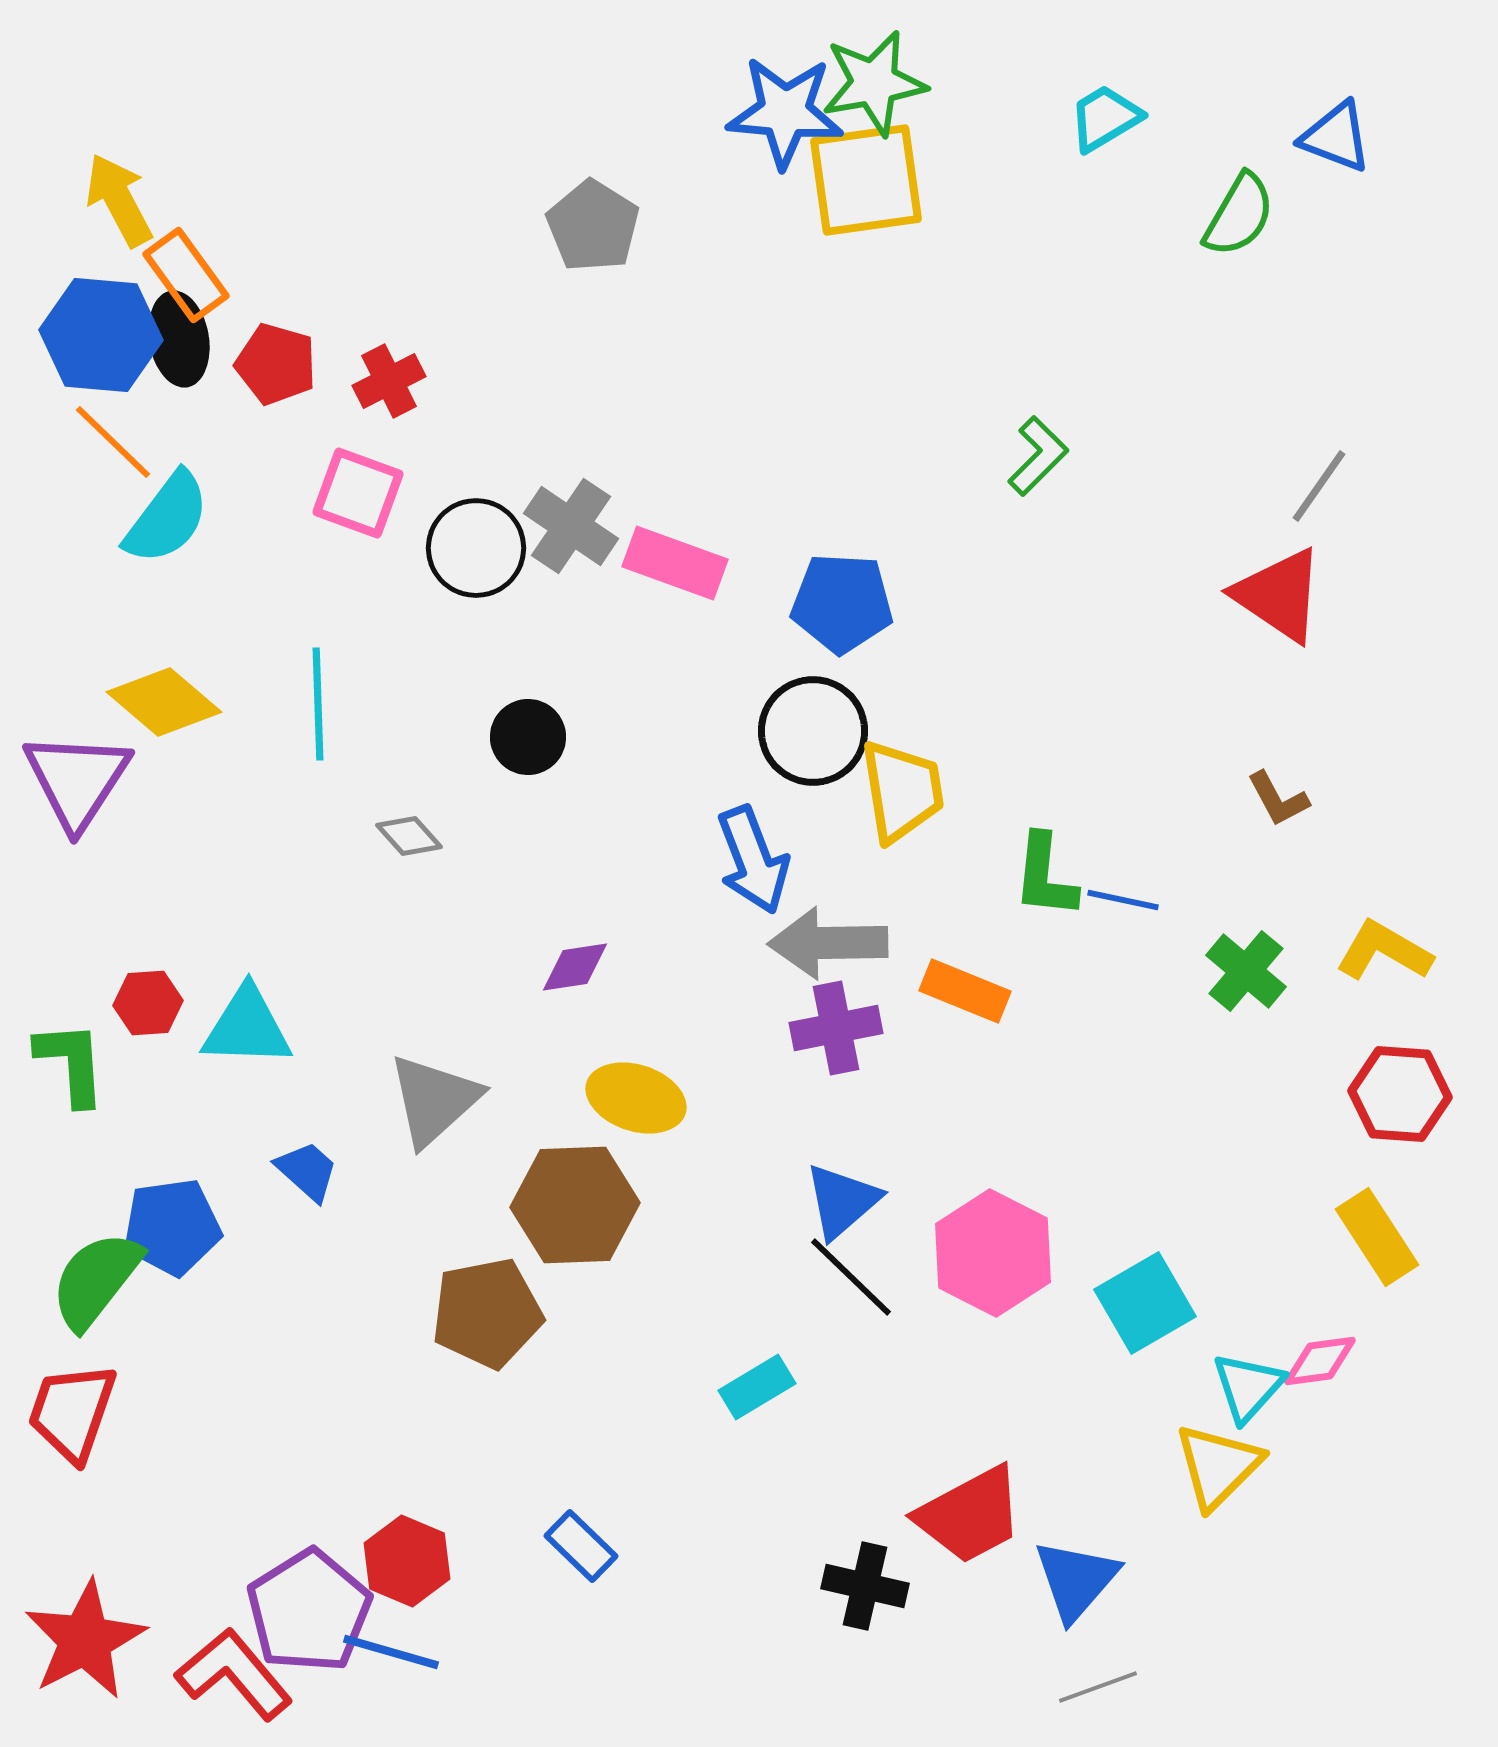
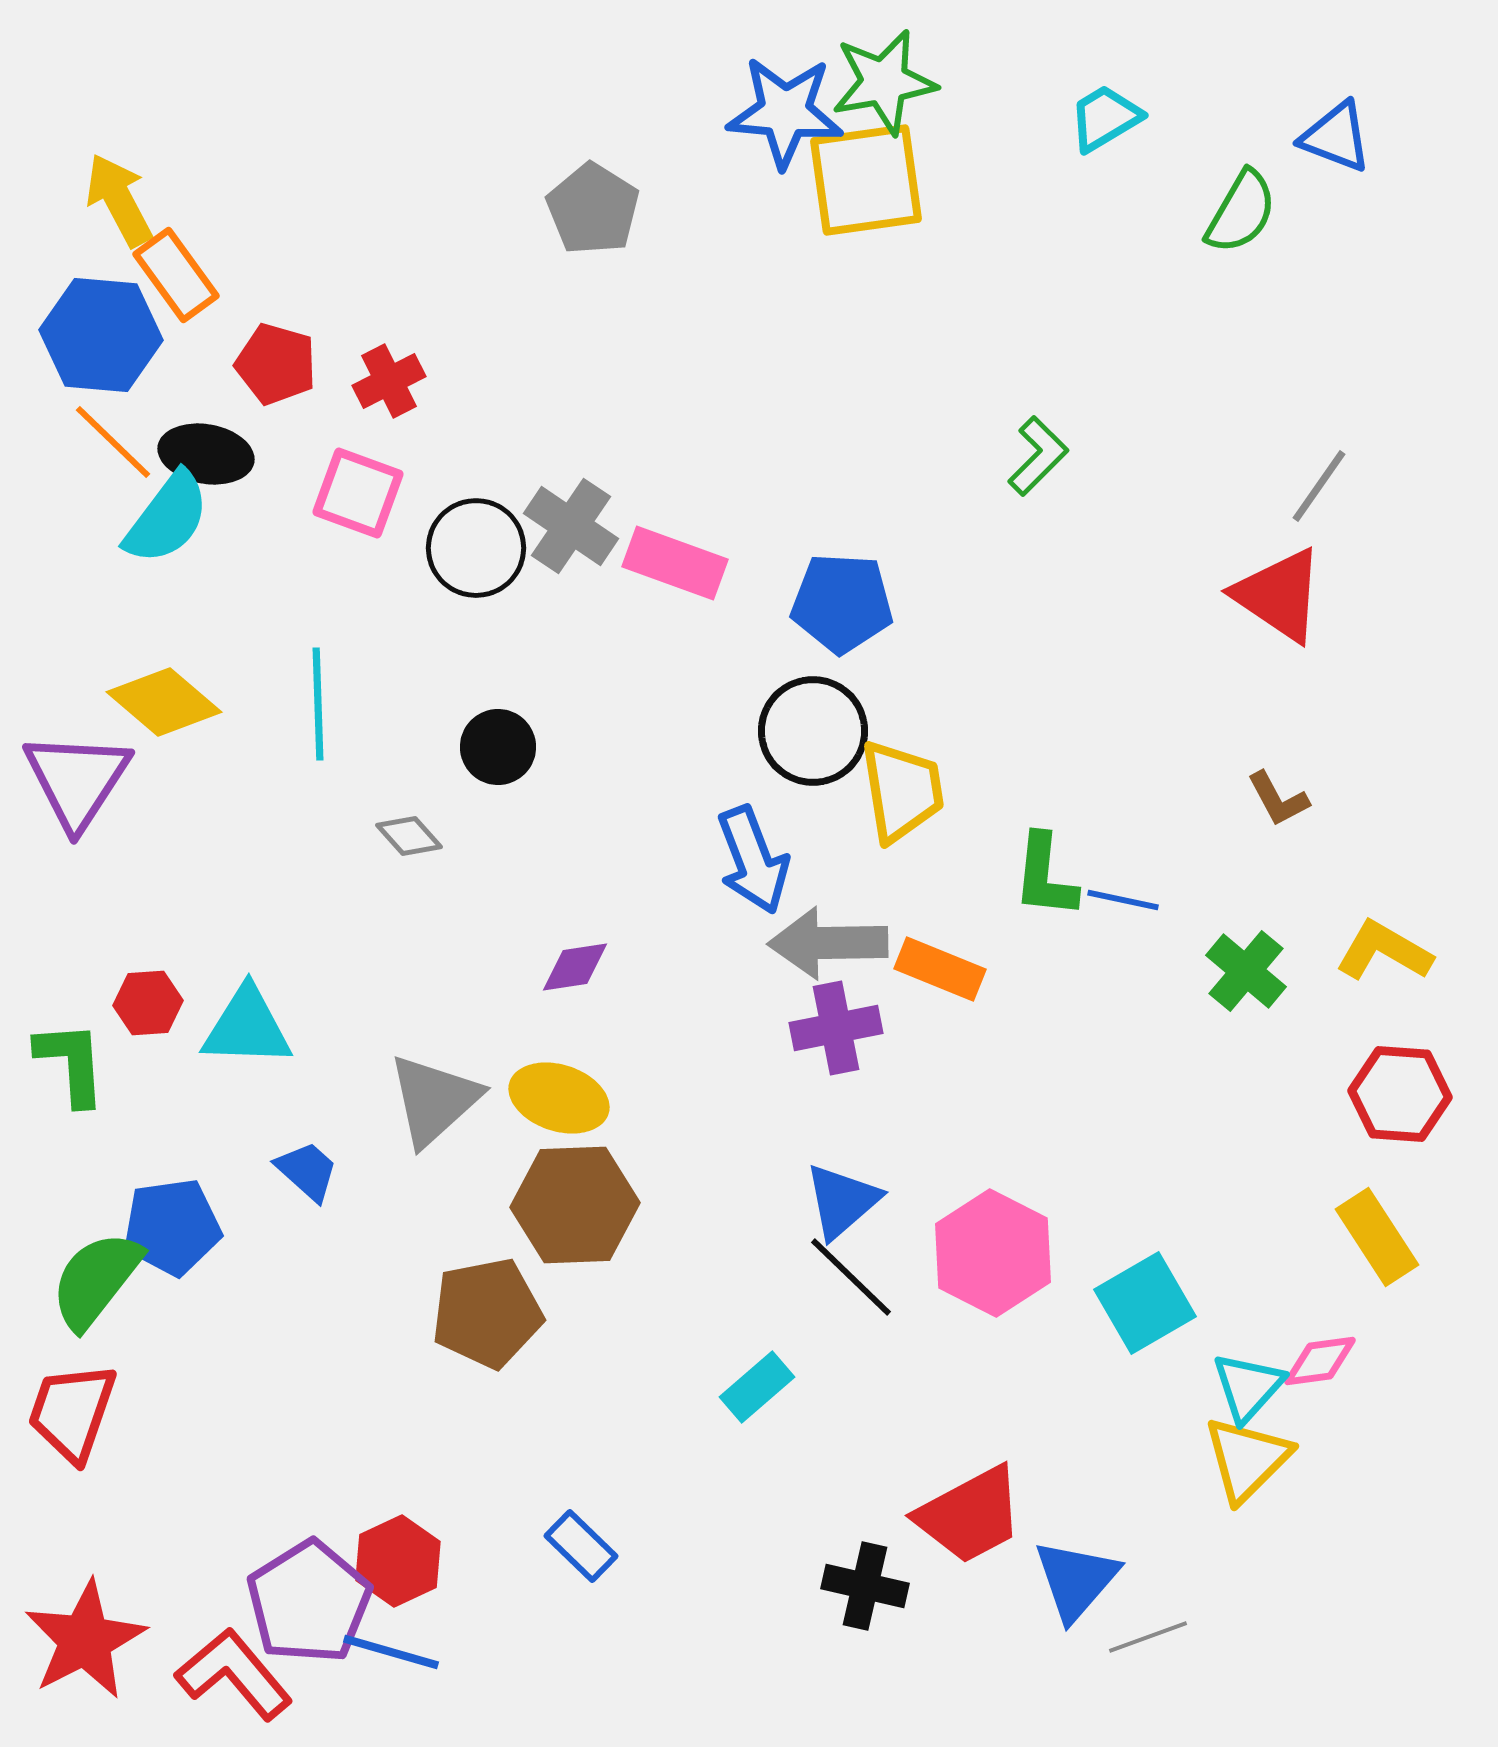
green star at (874, 83): moved 10 px right, 1 px up
green semicircle at (1239, 215): moved 2 px right, 3 px up
gray pentagon at (593, 226): moved 17 px up
orange rectangle at (186, 275): moved 10 px left
black ellipse at (179, 339): moved 27 px right, 115 px down; rotated 70 degrees counterclockwise
black circle at (528, 737): moved 30 px left, 10 px down
orange rectangle at (965, 991): moved 25 px left, 22 px up
yellow ellipse at (636, 1098): moved 77 px left
cyan rectangle at (757, 1387): rotated 10 degrees counterclockwise
yellow triangle at (1218, 1466): moved 29 px right, 7 px up
red hexagon at (407, 1561): moved 9 px left; rotated 12 degrees clockwise
purple pentagon at (309, 1611): moved 9 px up
gray line at (1098, 1687): moved 50 px right, 50 px up
